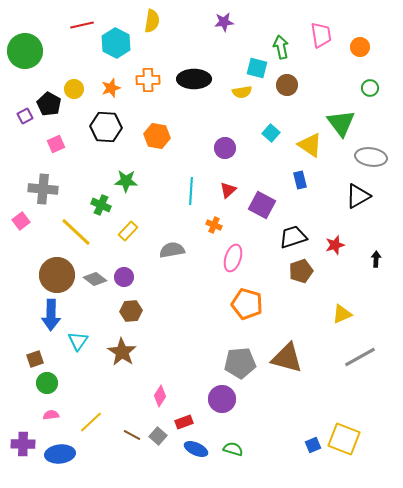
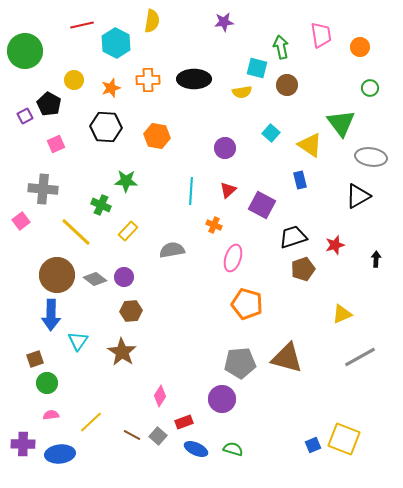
yellow circle at (74, 89): moved 9 px up
brown pentagon at (301, 271): moved 2 px right, 2 px up
